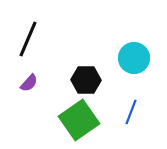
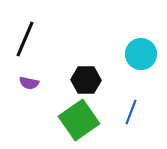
black line: moved 3 px left
cyan circle: moved 7 px right, 4 px up
purple semicircle: rotated 60 degrees clockwise
